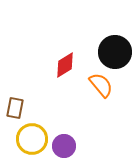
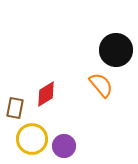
black circle: moved 1 px right, 2 px up
red diamond: moved 19 px left, 29 px down
